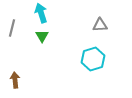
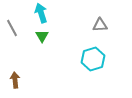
gray line: rotated 42 degrees counterclockwise
